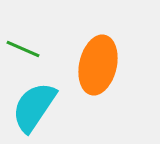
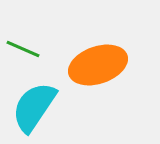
orange ellipse: rotated 58 degrees clockwise
